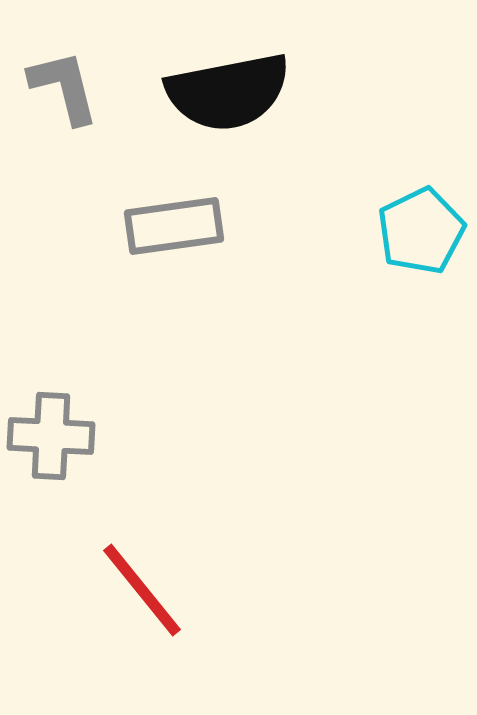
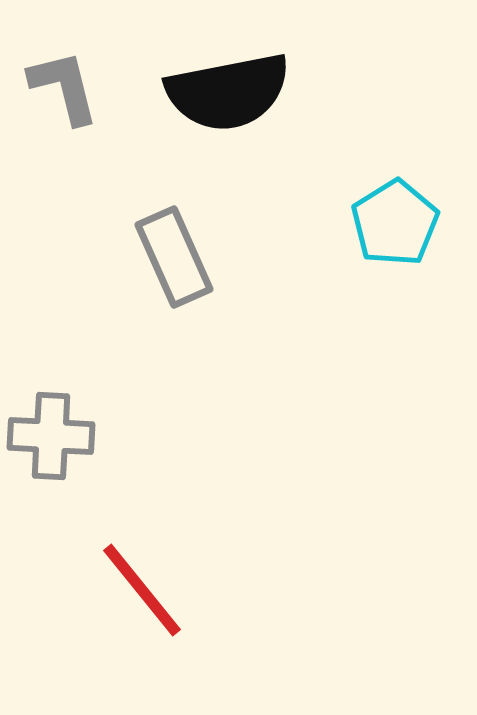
gray rectangle: moved 31 px down; rotated 74 degrees clockwise
cyan pentagon: moved 26 px left, 8 px up; rotated 6 degrees counterclockwise
